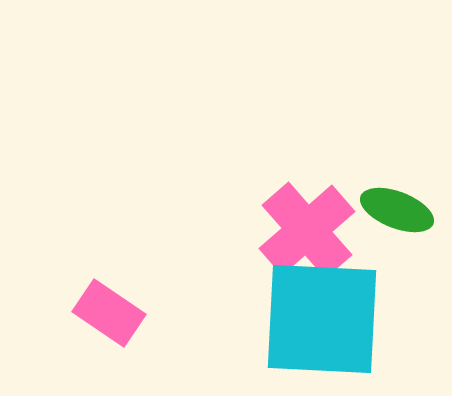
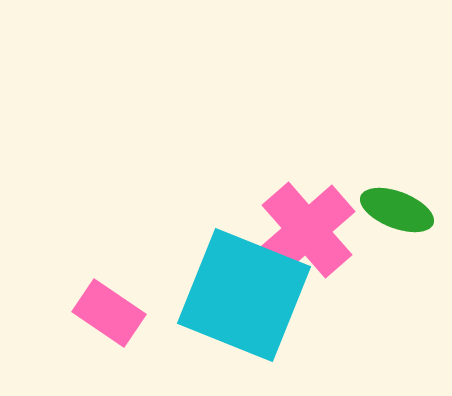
cyan square: moved 78 px left, 24 px up; rotated 19 degrees clockwise
